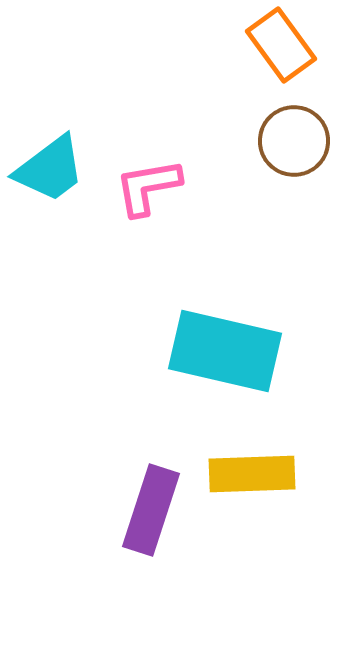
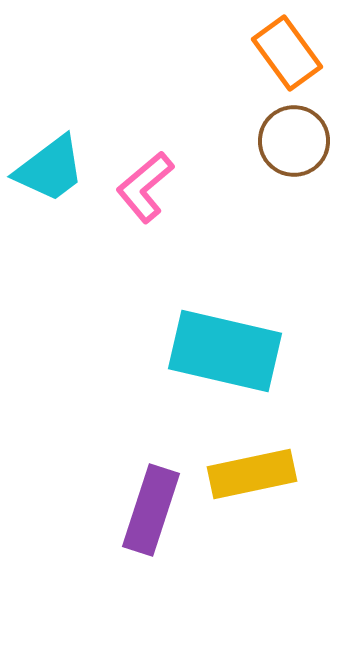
orange rectangle: moved 6 px right, 8 px down
pink L-shape: moved 3 px left; rotated 30 degrees counterclockwise
yellow rectangle: rotated 10 degrees counterclockwise
